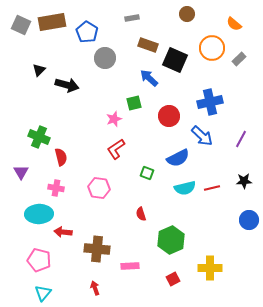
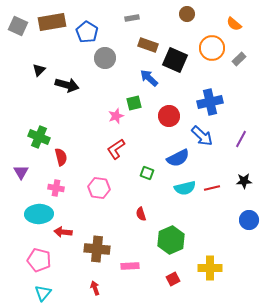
gray square at (21, 25): moved 3 px left, 1 px down
pink star at (114, 119): moved 2 px right, 3 px up
